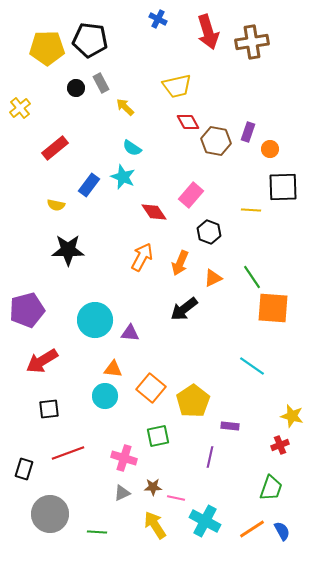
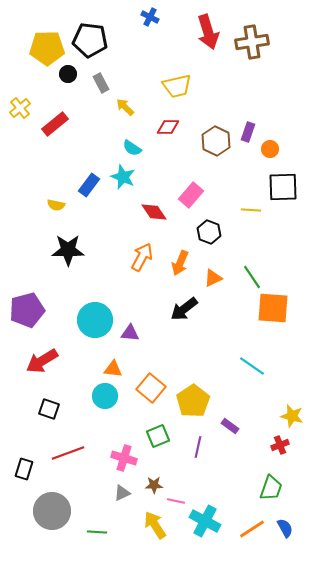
blue cross at (158, 19): moved 8 px left, 2 px up
black circle at (76, 88): moved 8 px left, 14 px up
red diamond at (188, 122): moved 20 px left, 5 px down; rotated 60 degrees counterclockwise
brown hexagon at (216, 141): rotated 16 degrees clockwise
red rectangle at (55, 148): moved 24 px up
black square at (49, 409): rotated 25 degrees clockwise
purple rectangle at (230, 426): rotated 30 degrees clockwise
green square at (158, 436): rotated 10 degrees counterclockwise
purple line at (210, 457): moved 12 px left, 10 px up
brown star at (153, 487): moved 1 px right, 2 px up
pink line at (176, 498): moved 3 px down
gray circle at (50, 514): moved 2 px right, 3 px up
blue semicircle at (282, 531): moved 3 px right, 3 px up
